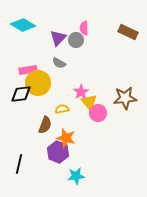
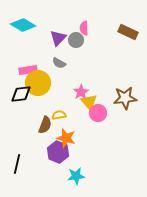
yellow semicircle: moved 3 px left, 6 px down
black line: moved 2 px left
